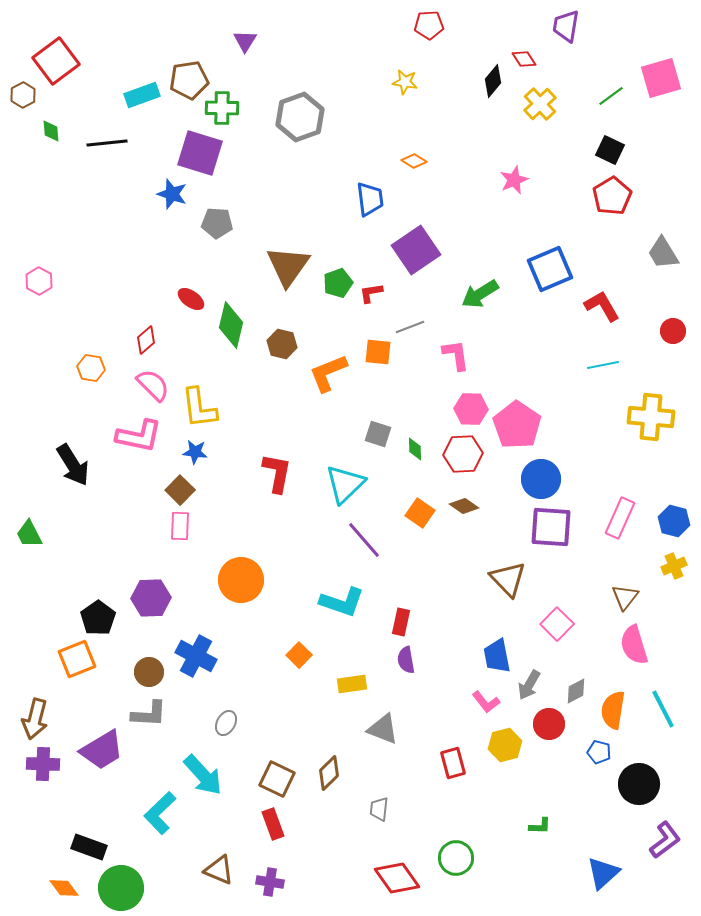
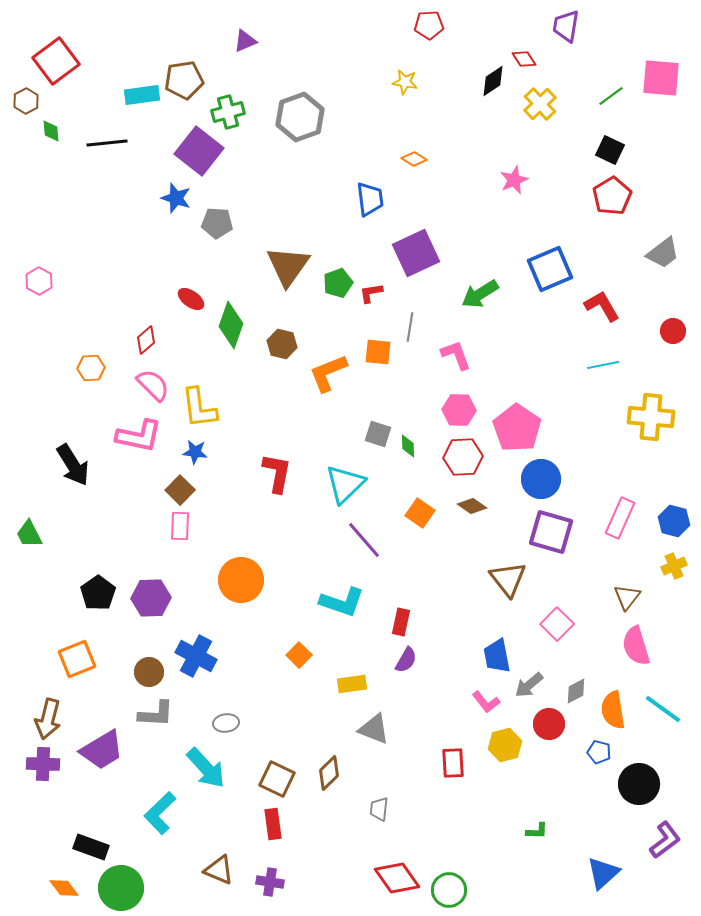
purple triangle at (245, 41): rotated 35 degrees clockwise
pink square at (661, 78): rotated 21 degrees clockwise
brown pentagon at (189, 80): moved 5 px left
black diamond at (493, 81): rotated 16 degrees clockwise
brown hexagon at (23, 95): moved 3 px right, 6 px down
cyan rectangle at (142, 95): rotated 12 degrees clockwise
green cross at (222, 108): moved 6 px right, 4 px down; rotated 16 degrees counterclockwise
purple square at (200, 153): moved 1 px left, 2 px up; rotated 21 degrees clockwise
orange diamond at (414, 161): moved 2 px up
blue star at (172, 194): moved 4 px right, 4 px down
purple square at (416, 250): moved 3 px down; rotated 9 degrees clockwise
gray trapezoid at (663, 253): rotated 96 degrees counterclockwise
green diamond at (231, 325): rotated 6 degrees clockwise
gray line at (410, 327): rotated 60 degrees counterclockwise
pink L-shape at (456, 355): rotated 12 degrees counterclockwise
orange hexagon at (91, 368): rotated 12 degrees counterclockwise
pink hexagon at (471, 409): moved 12 px left, 1 px down
pink pentagon at (517, 425): moved 3 px down
green diamond at (415, 449): moved 7 px left, 3 px up
red hexagon at (463, 454): moved 3 px down
brown diamond at (464, 506): moved 8 px right
purple square at (551, 527): moved 5 px down; rotated 12 degrees clockwise
brown triangle at (508, 579): rotated 6 degrees clockwise
brown triangle at (625, 597): moved 2 px right
black pentagon at (98, 618): moved 25 px up
pink semicircle at (634, 645): moved 2 px right, 1 px down
purple semicircle at (406, 660): rotated 140 degrees counterclockwise
gray arrow at (529, 685): rotated 20 degrees clockwise
cyan line at (663, 709): rotated 27 degrees counterclockwise
orange semicircle at (613, 710): rotated 18 degrees counterclockwise
gray L-shape at (149, 714): moved 7 px right
brown arrow at (35, 719): moved 13 px right
gray ellipse at (226, 723): rotated 55 degrees clockwise
gray triangle at (383, 729): moved 9 px left
red rectangle at (453, 763): rotated 12 degrees clockwise
cyan arrow at (203, 775): moved 3 px right, 7 px up
red rectangle at (273, 824): rotated 12 degrees clockwise
green L-shape at (540, 826): moved 3 px left, 5 px down
black rectangle at (89, 847): moved 2 px right
green circle at (456, 858): moved 7 px left, 32 px down
